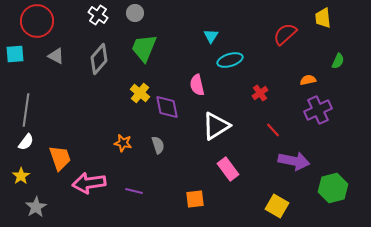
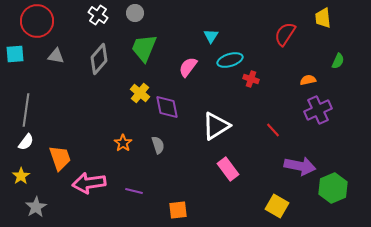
red semicircle: rotated 15 degrees counterclockwise
gray triangle: rotated 18 degrees counterclockwise
pink semicircle: moved 9 px left, 18 px up; rotated 50 degrees clockwise
red cross: moved 9 px left, 14 px up; rotated 35 degrees counterclockwise
orange star: rotated 24 degrees clockwise
purple arrow: moved 6 px right, 5 px down
green hexagon: rotated 8 degrees counterclockwise
orange square: moved 17 px left, 11 px down
